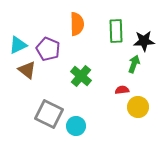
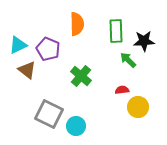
green arrow: moved 6 px left, 4 px up; rotated 66 degrees counterclockwise
